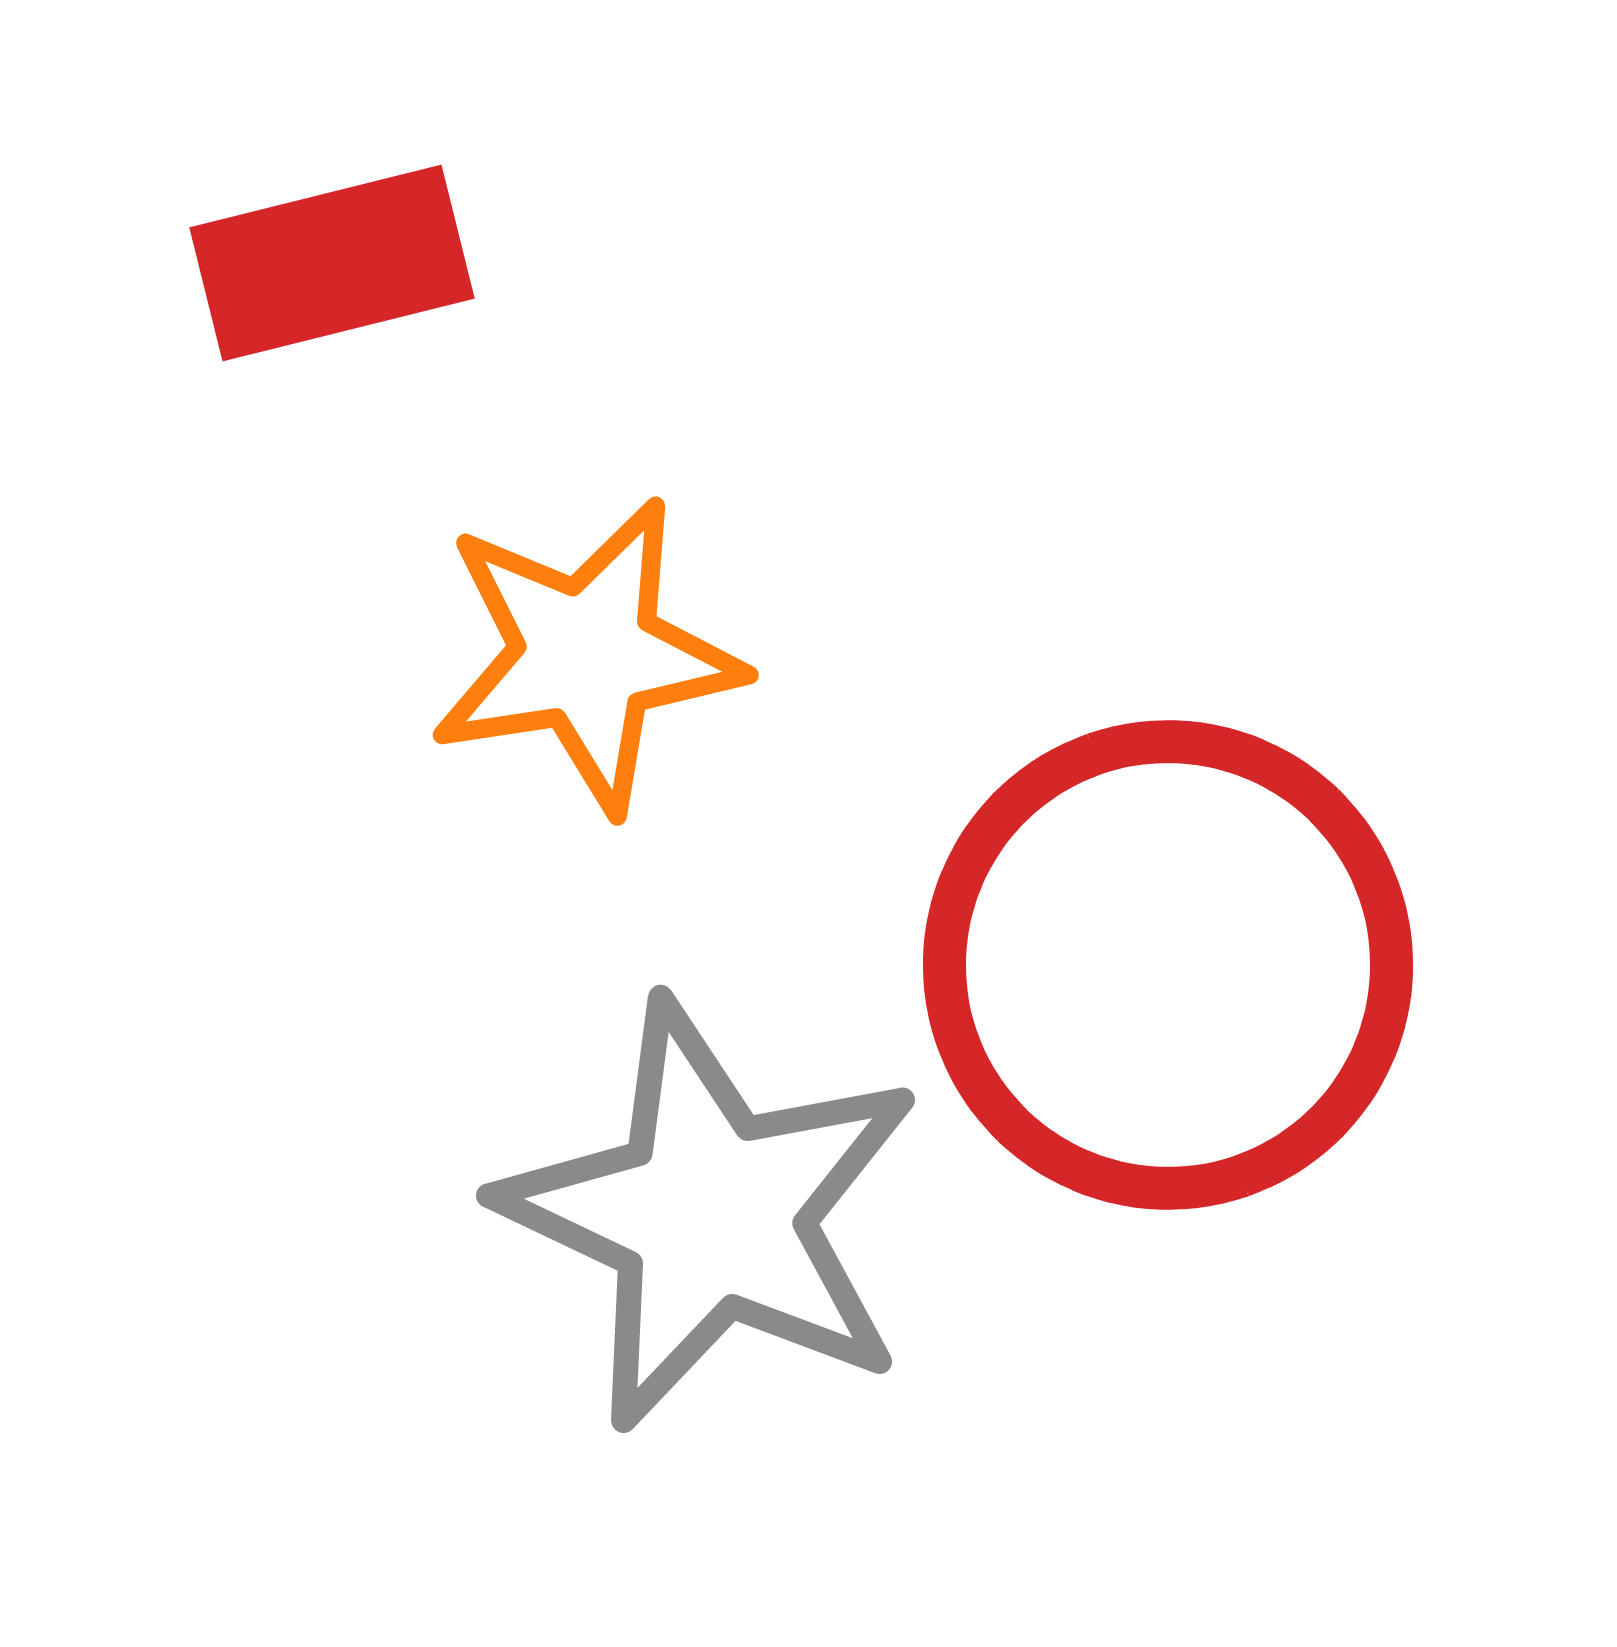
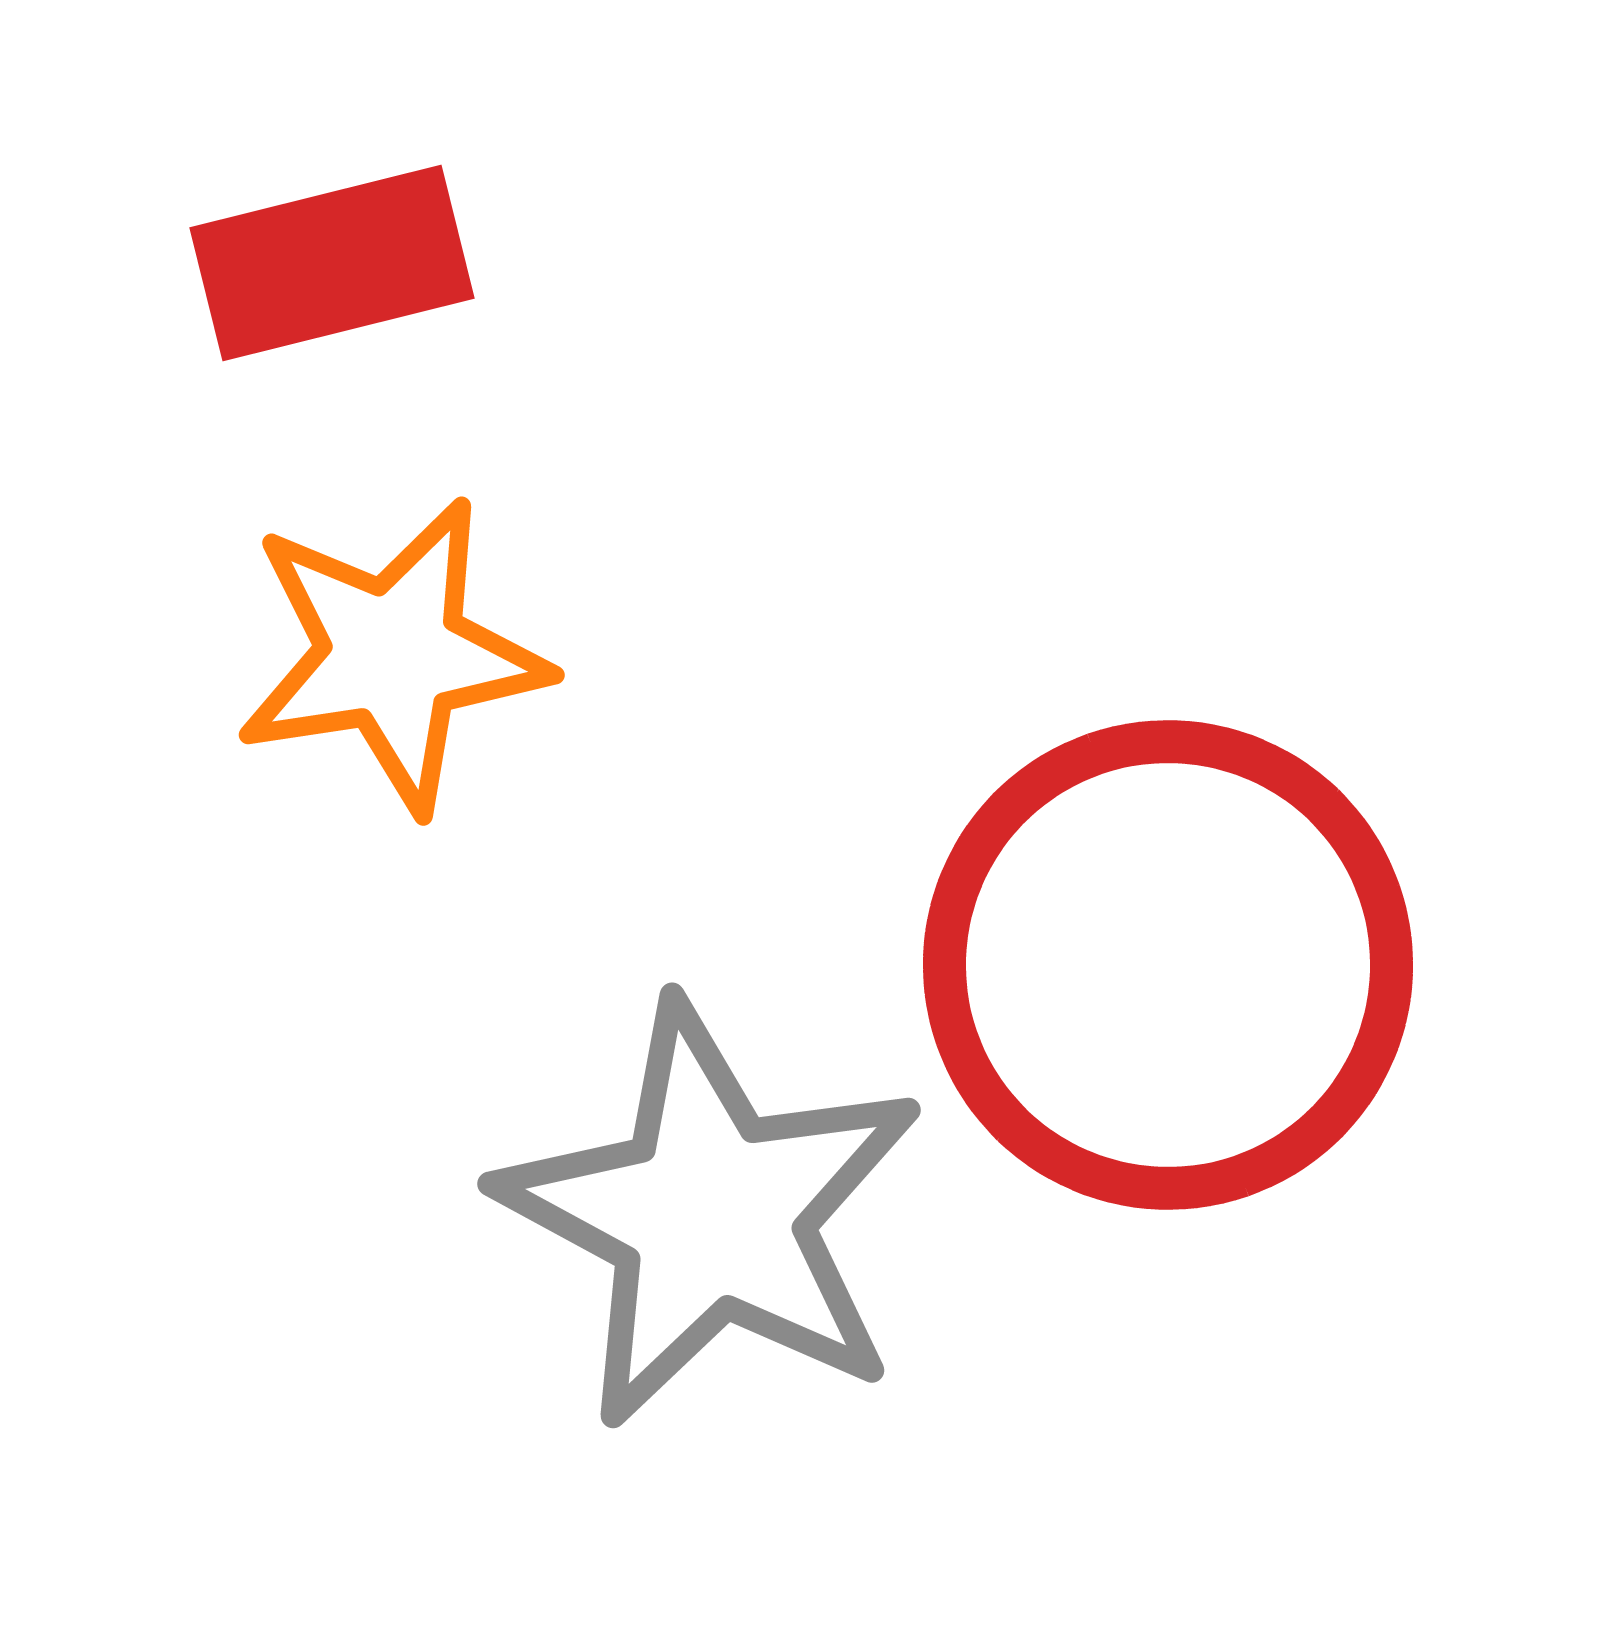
orange star: moved 194 px left
gray star: rotated 3 degrees clockwise
